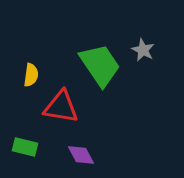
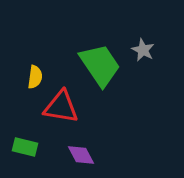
yellow semicircle: moved 4 px right, 2 px down
